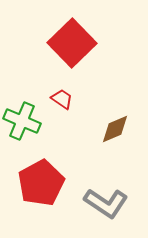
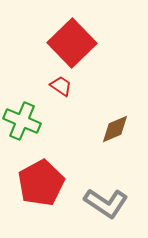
red trapezoid: moved 1 px left, 13 px up
